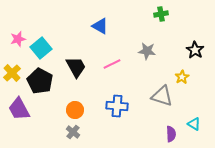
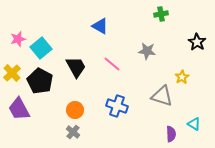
black star: moved 2 px right, 8 px up
pink line: rotated 66 degrees clockwise
blue cross: rotated 15 degrees clockwise
